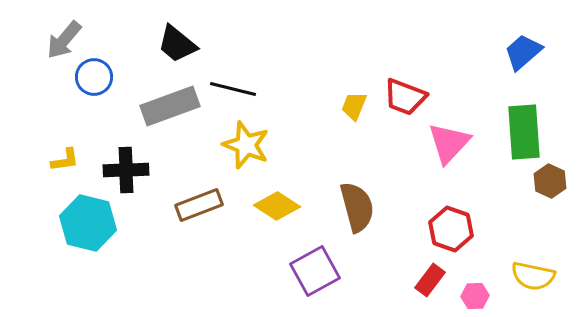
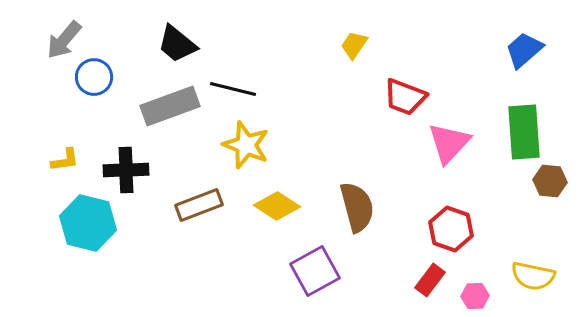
blue trapezoid: moved 1 px right, 2 px up
yellow trapezoid: moved 61 px up; rotated 12 degrees clockwise
brown hexagon: rotated 20 degrees counterclockwise
